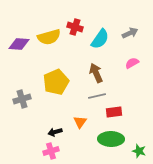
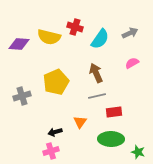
yellow semicircle: rotated 30 degrees clockwise
gray cross: moved 3 px up
green star: moved 1 px left, 1 px down
